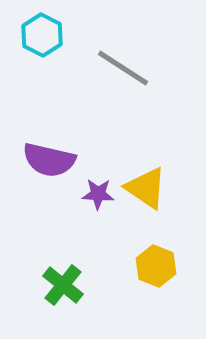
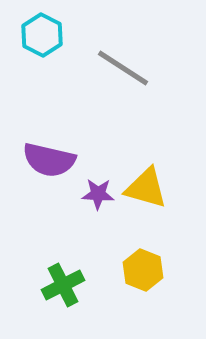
yellow triangle: rotated 18 degrees counterclockwise
yellow hexagon: moved 13 px left, 4 px down
green cross: rotated 24 degrees clockwise
